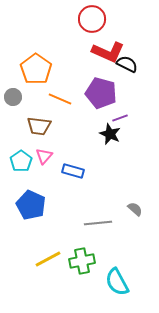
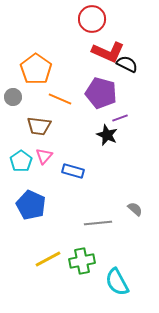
black star: moved 3 px left, 1 px down
